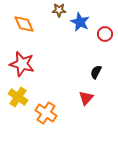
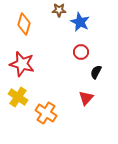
orange diamond: rotated 40 degrees clockwise
red circle: moved 24 px left, 18 px down
